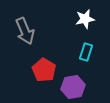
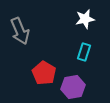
gray arrow: moved 5 px left
cyan rectangle: moved 2 px left
red pentagon: moved 3 px down
